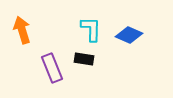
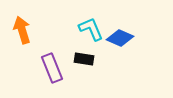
cyan L-shape: rotated 24 degrees counterclockwise
blue diamond: moved 9 px left, 3 px down
